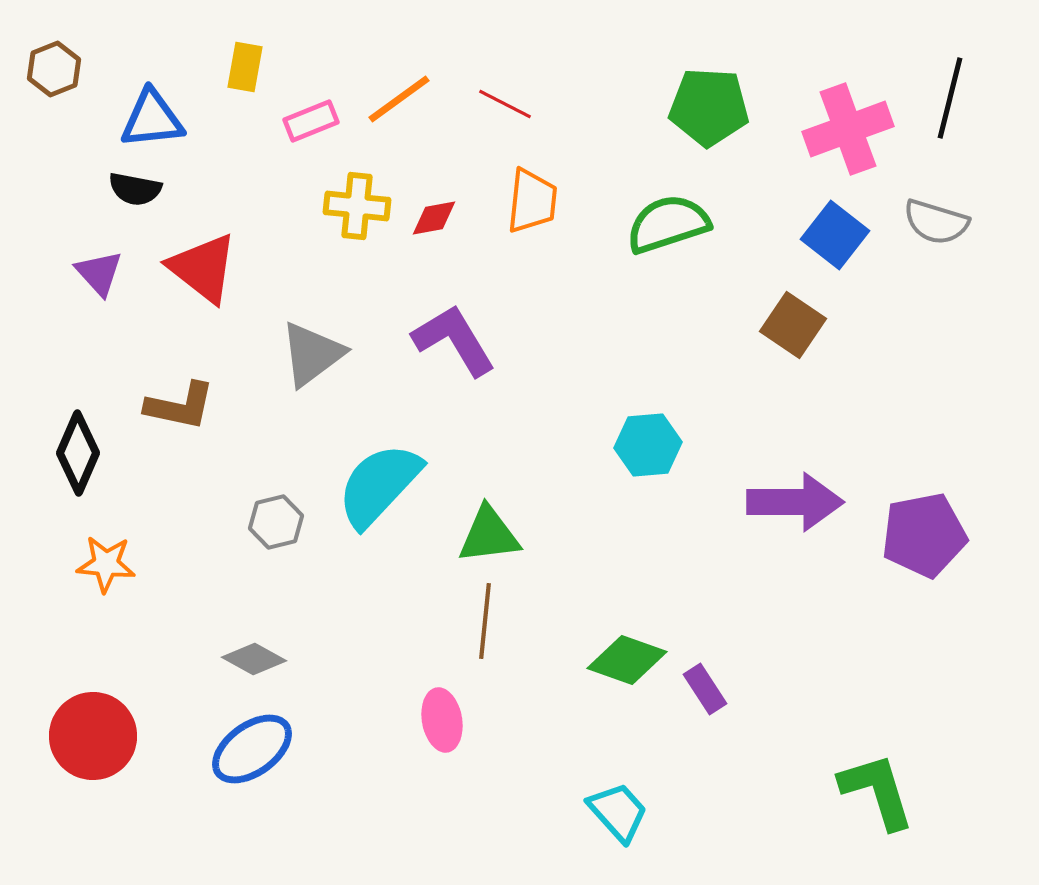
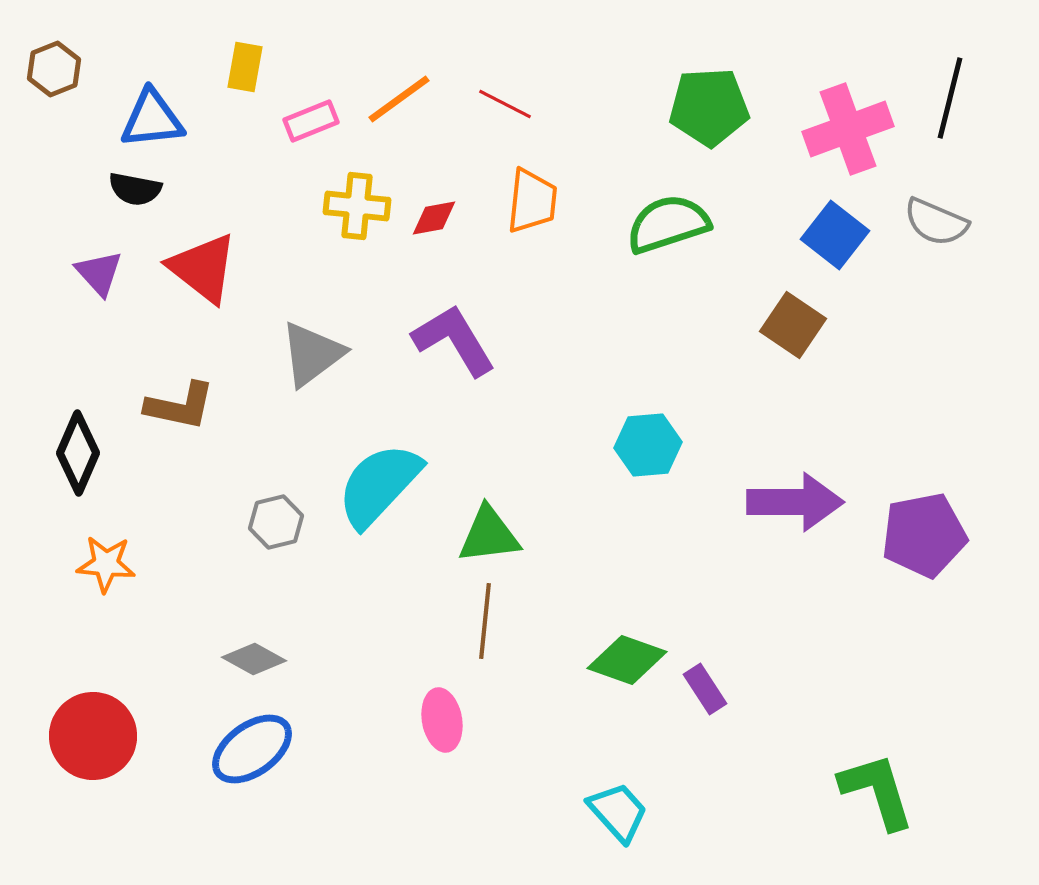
green pentagon: rotated 6 degrees counterclockwise
gray semicircle: rotated 6 degrees clockwise
